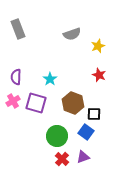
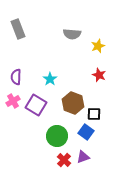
gray semicircle: rotated 24 degrees clockwise
purple square: moved 2 px down; rotated 15 degrees clockwise
red cross: moved 2 px right, 1 px down
